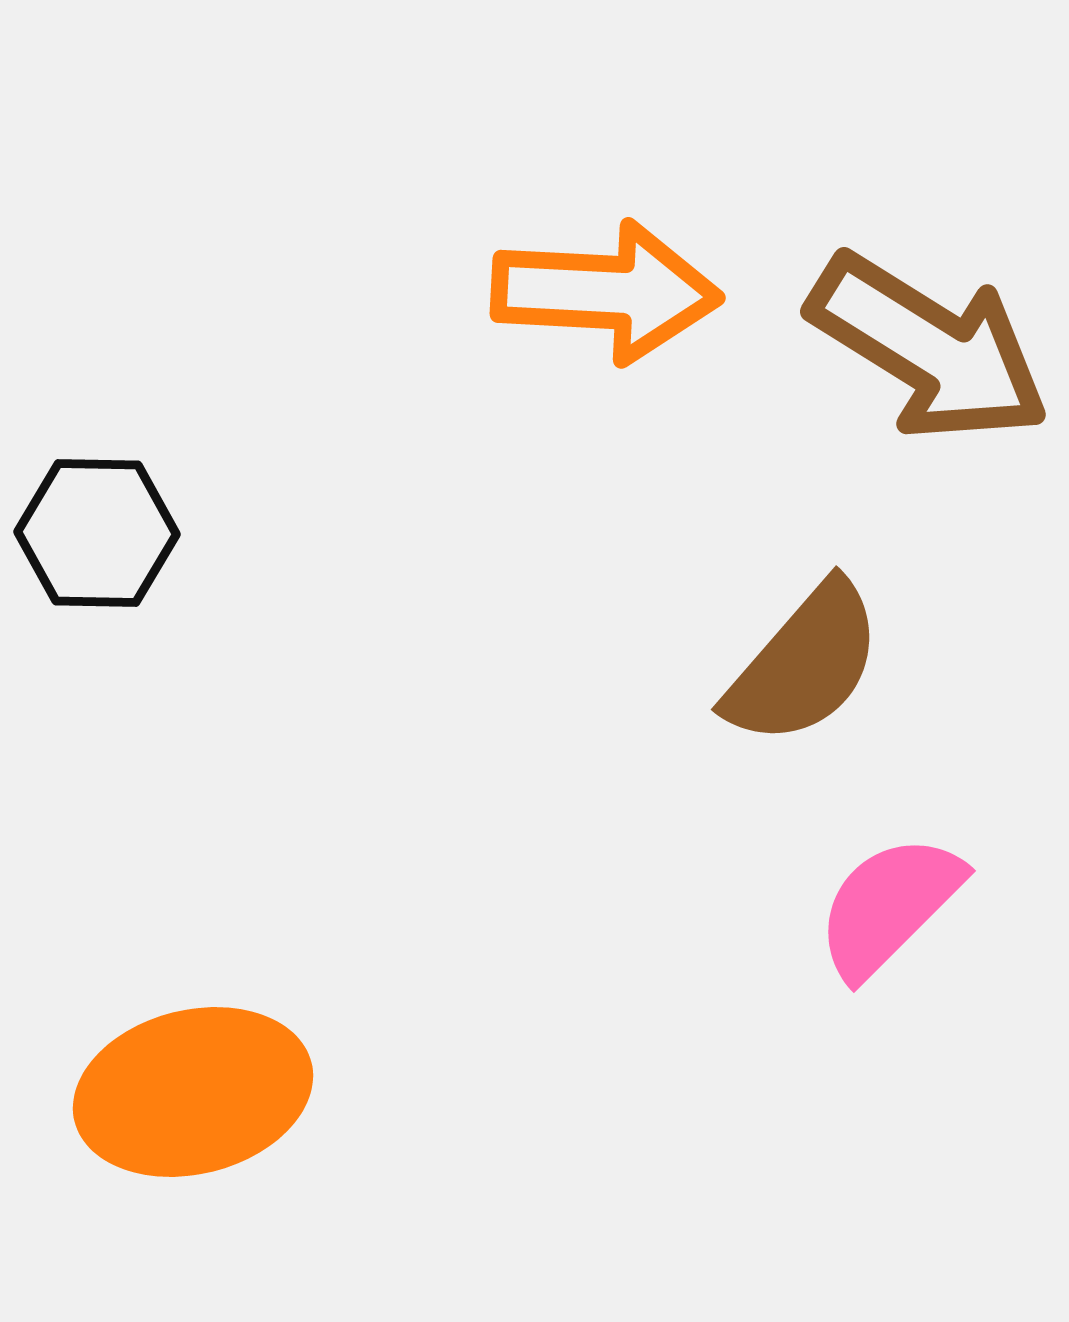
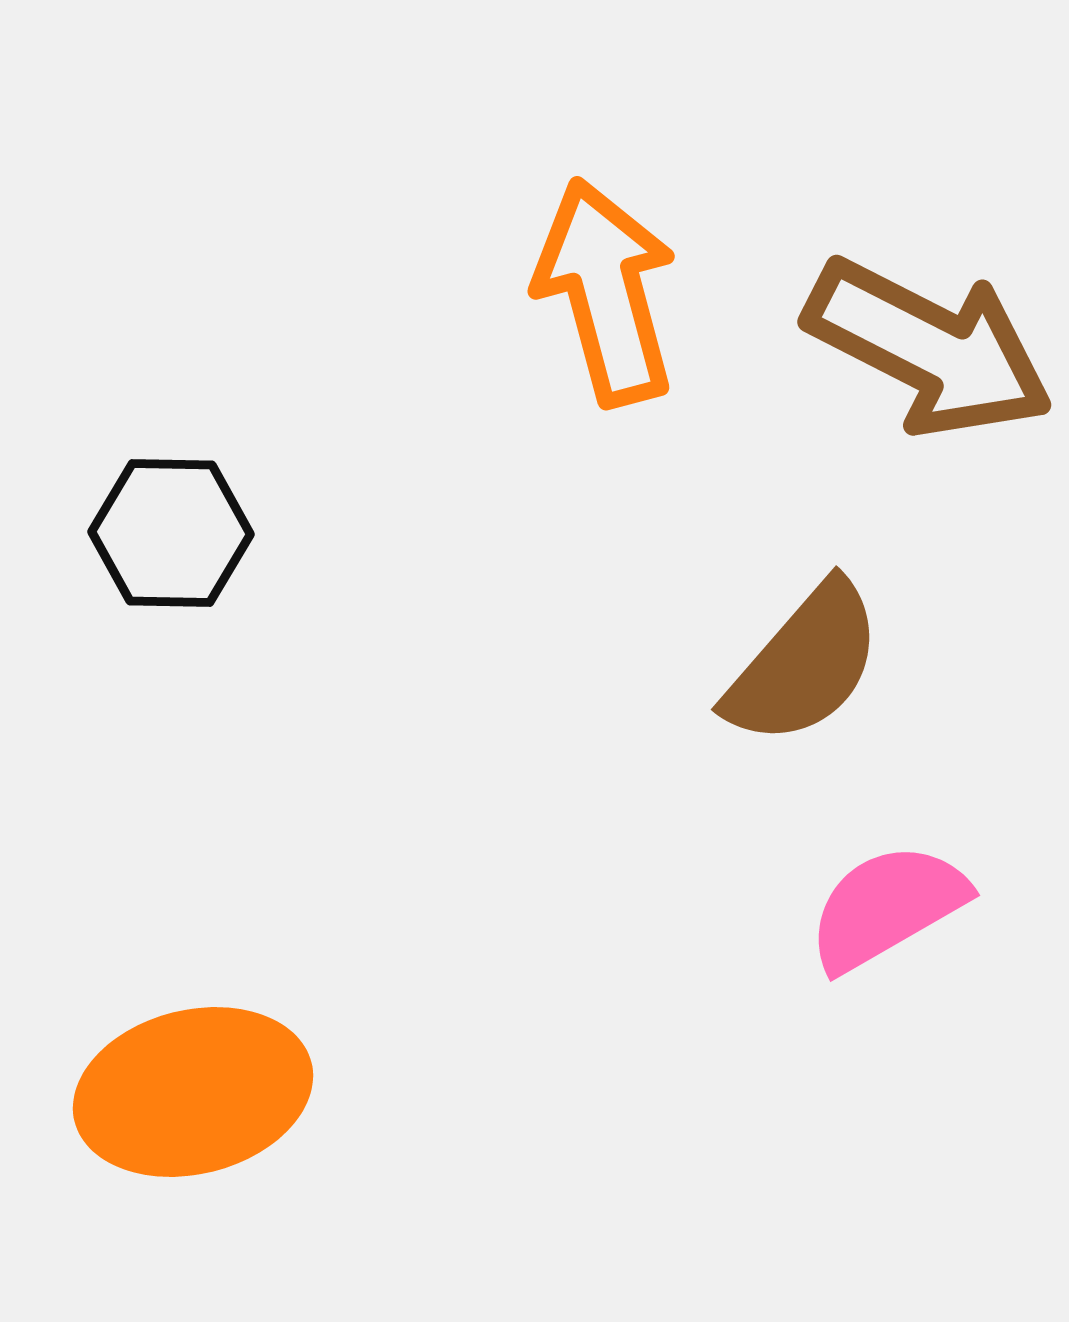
orange arrow: rotated 108 degrees counterclockwise
brown arrow: rotated 5 degrees counterclockwise
black hexagon: moved 74 px right
pink semicircle: moved 2 px left, 1 px down; rotated 15 degrees clockwise
